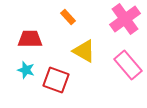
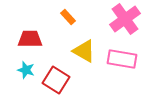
pink rectangle: moved 6 px left, 6 px up; rotated 40 degrees counterclockwise
red square: rotated 12 degrees clockwise
